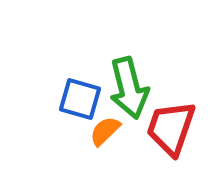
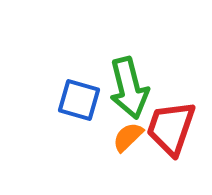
blue square: moved 1 px left, 1 px down
orange semicircle: moved 23 px right, 6 px down
